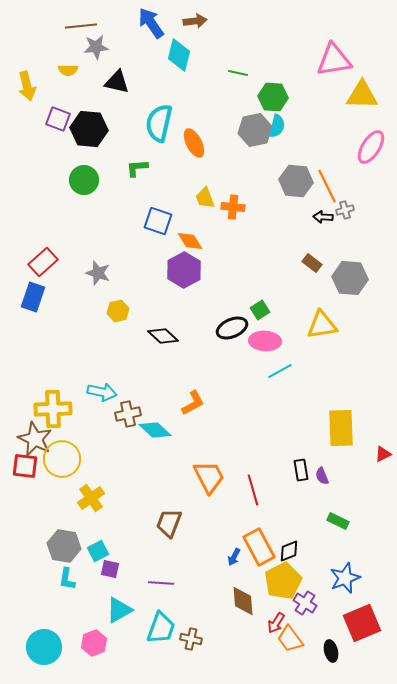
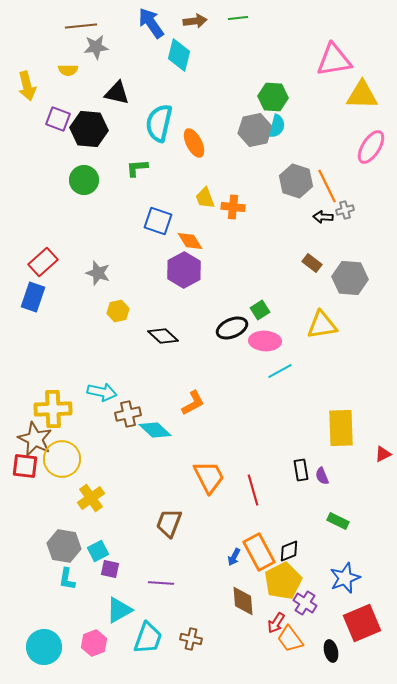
green line at (238, 73): moved 55 px up; rotated 18 degrees counterclockwise
black triangle at (117, 82): moved 11 px down
gray hexagon at (296, 181): rotated 12 degrees clockwise
orange rectangle at (259, 547): moved 5 px down
cyan trapezoid at (161, 628): moved 13 px left, 10 px down
